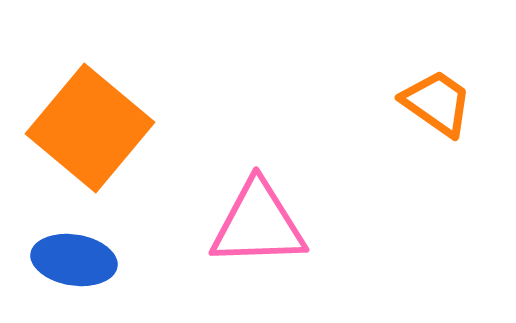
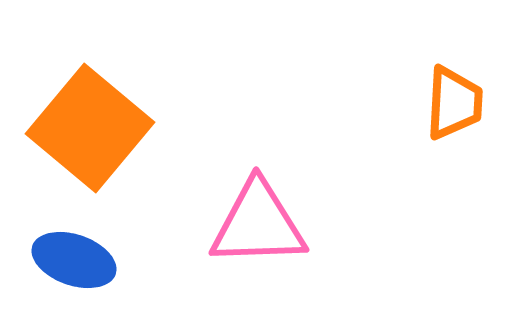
orange trapezoid: moved 17 px right; rotated 58 degrees clockwise
blue ellipse: rotated 10 degrees clockwise
